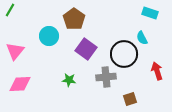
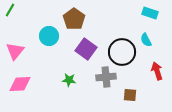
cyan semicircle: moved 4 px right, 2 px down
black circle: moved 2 px left, 2 px up
brown square: moved 4 px up; rotated 24 degrees clockwise
